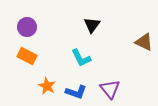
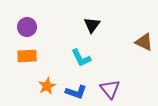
orange rectangle: rotated 30 degrees counterclockwise
orange star: rotated 18 degrees clockwise
